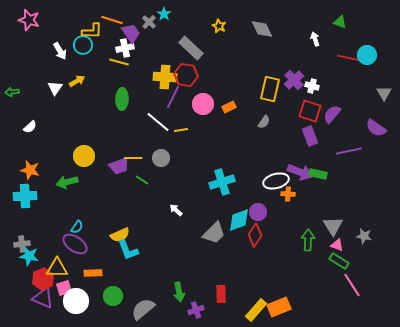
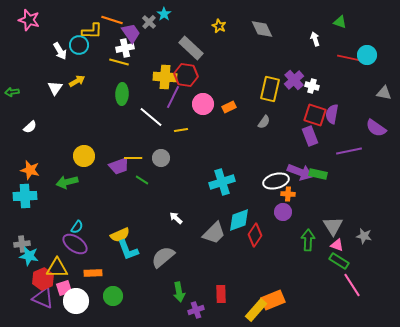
cyan circle at (83, 45): moved 4 px left
gray triangle at (384, 93): rotated 49 degrees counterclockwise
green ellipse at (122, 99): moved 5 px up
red square at (310, 111): moved 5 px right, 4 px down
purple semicircle at (332, 114): rotated 30 degrees counterclockwise
white line at (158, 122): moved 7 px left, 5 px up
white arrow at (176, 210): moved 8 px down
purple circle at (258, 212): moved 25 px right
orange rectangle at (279, 307): moved 6 px left, 7 px up
gray semicircle at (143, 309): moved 20 px right, 52 px up
